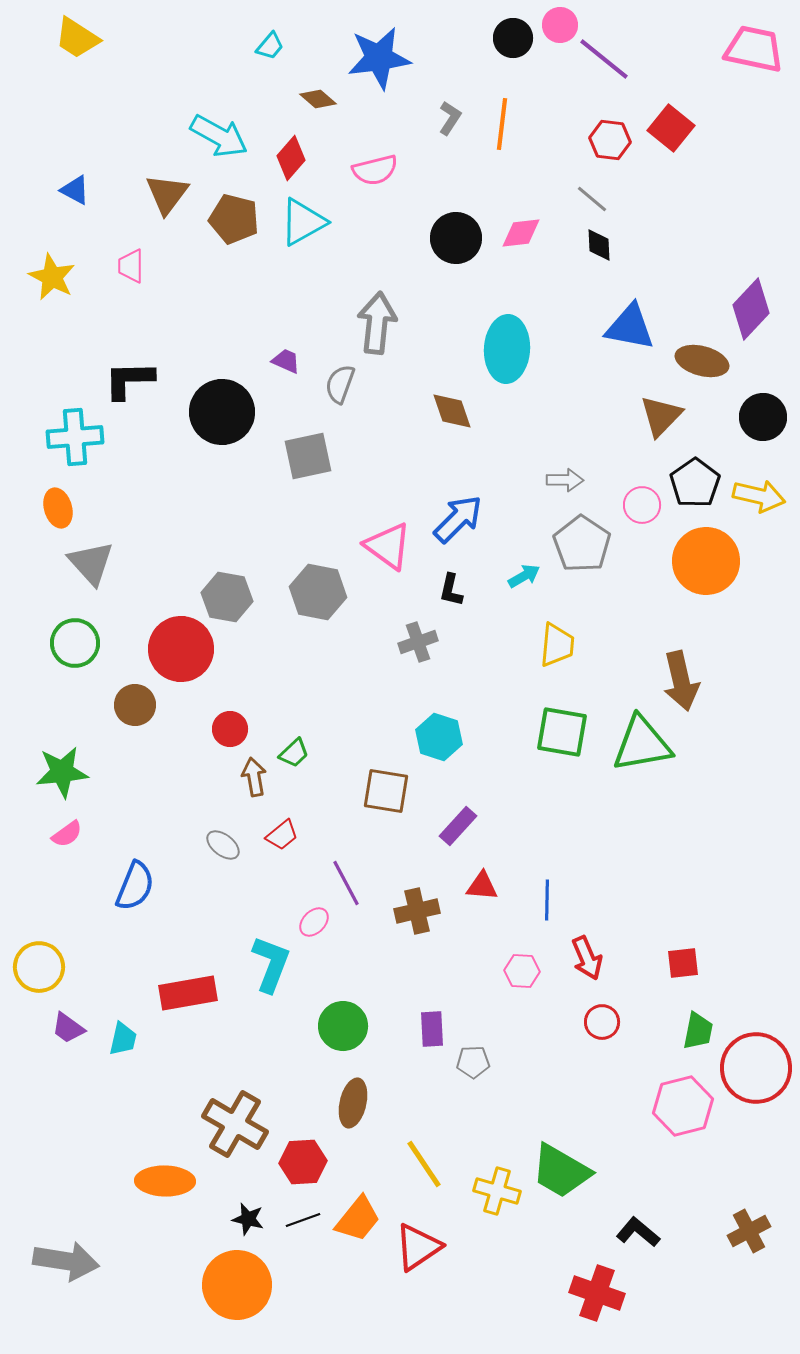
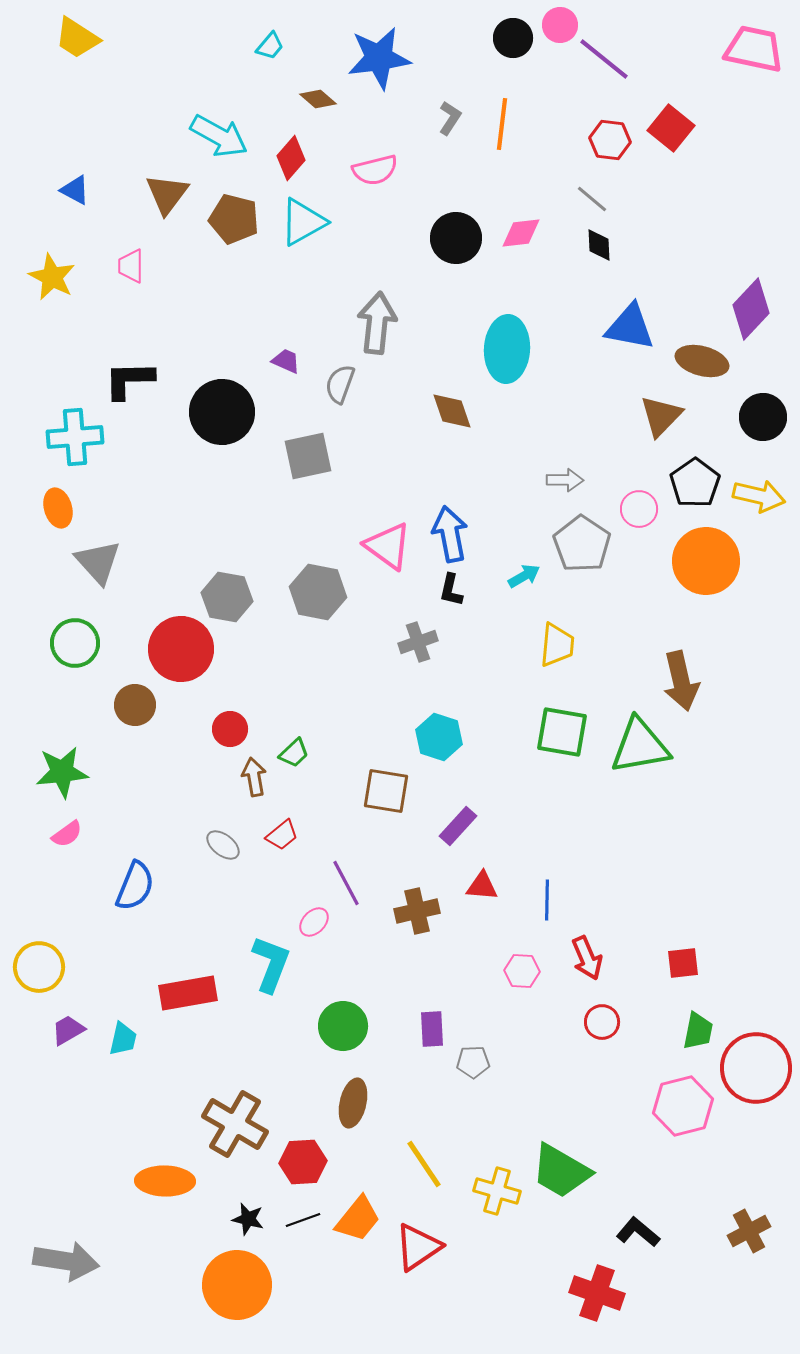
pink circle at (642, 505): moved 3 px left, 4 px down
blue arrow at (458, 519): moved 8 px left, 15 px down; rotated 56 degrees counterclockwise
gray triangle at (91, 563): moved 7 px right, 1 px up
green triangle at (642, 744): moved 2 px left, 2 px down
purple trapezoid at (68, 1028): moved 2 px down; rotated 114 degrees clockwise
